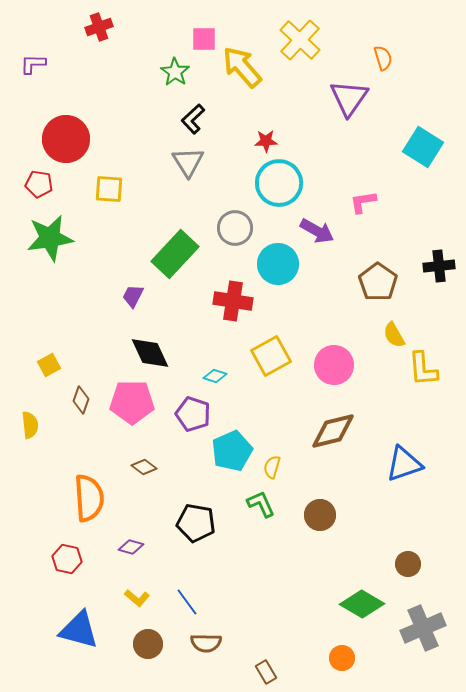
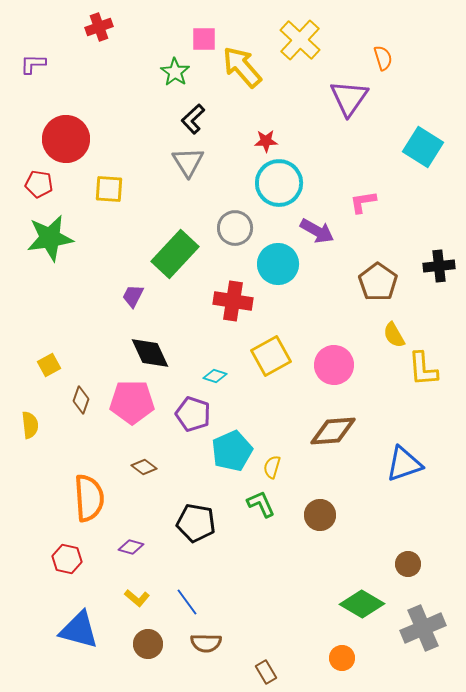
brown diamond at (333, 431): rotated 9 degrees clockwise
